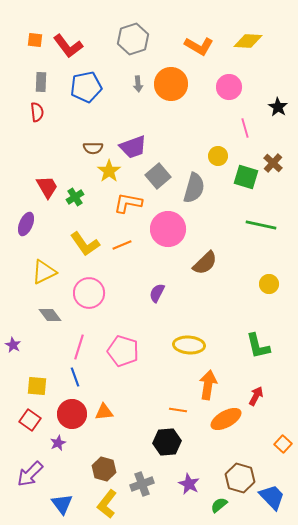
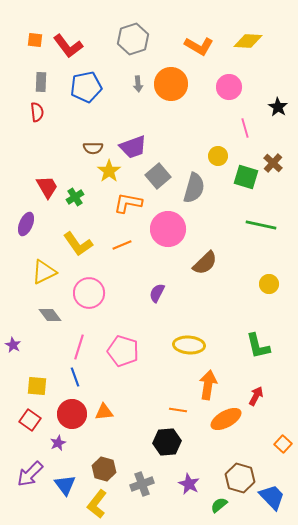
yellow L-shape at (85, 244): moved 7 px left
blue triangle at (62, 504): moved 3 px right, 19 px up
yellow L-shape at (107, 504): moved 10 px left
